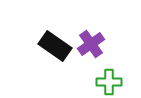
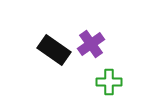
black rectangle: moved 1 px left, 4 px down
